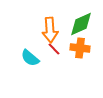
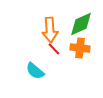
cyan semicircle: moved 5 px right, 13 px down
